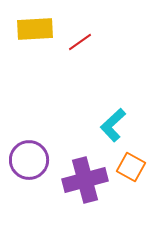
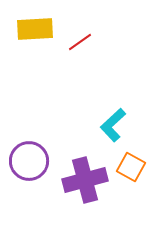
purple circle: moved 1 px down
